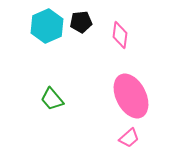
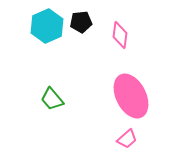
pink trapezoid: moved 2 px left, 1 px down
